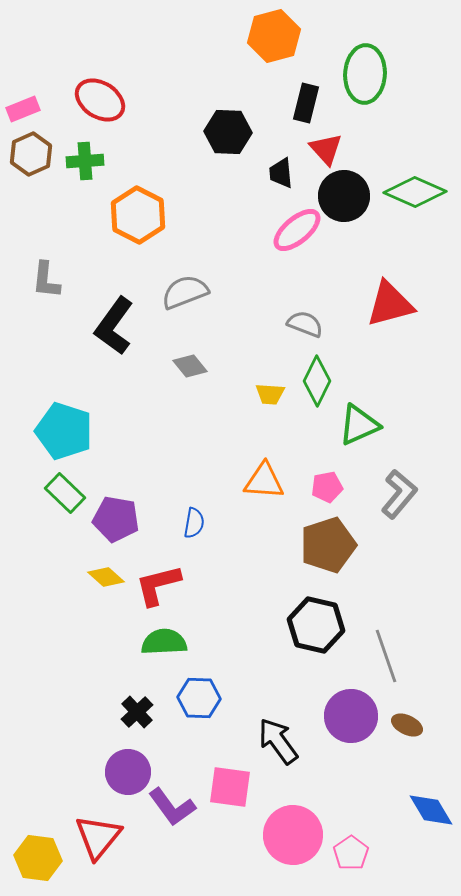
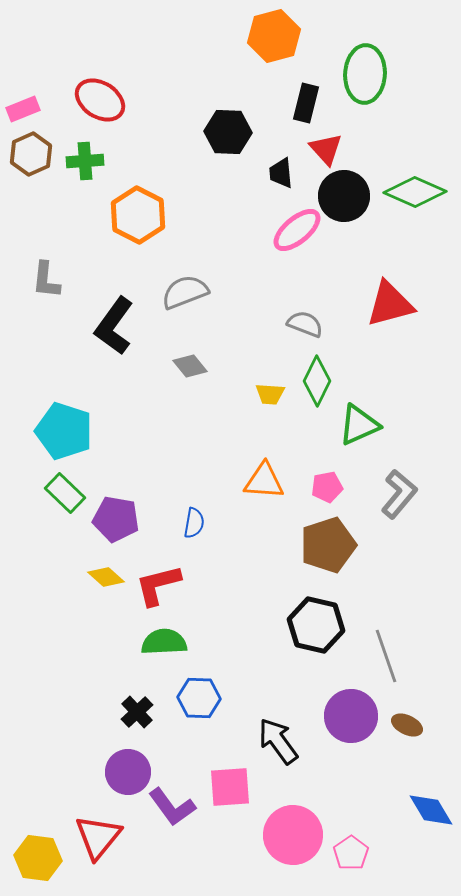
pink square at (230, 787): rotated 12 degrees counterclockwise
